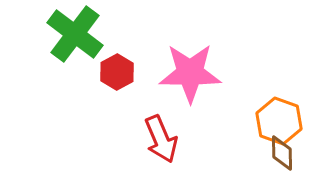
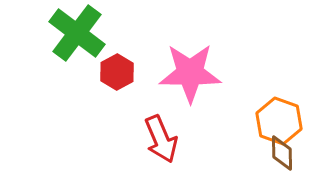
green cross: moved 2 px right, 1 px up
